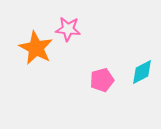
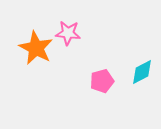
pink star: moved 4 px down
pink pentagon: moved 1 px down
